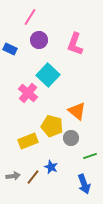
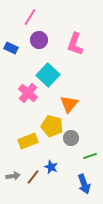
blue rectangle: moved 1 px right, 1 px up
orange triangle: moved 8 px left, 7 px up; rotated 30 degrees clockwise
